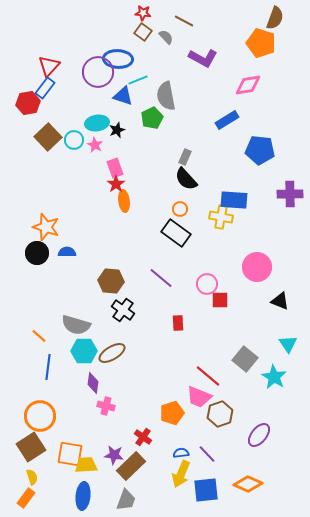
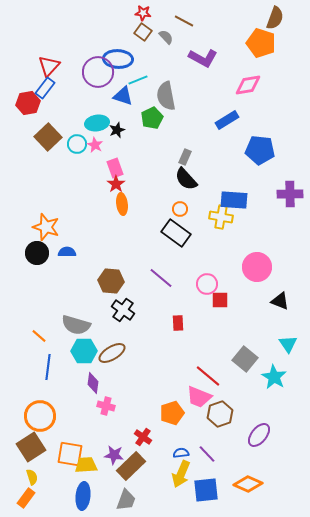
cyan circle at (74, 140): moved 3 px right, 4 px down
orange ellipse at (124, 201): moved 2 px left, 3 px down
